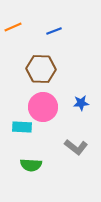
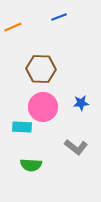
blue line: moved 5 px right, 14 px up
